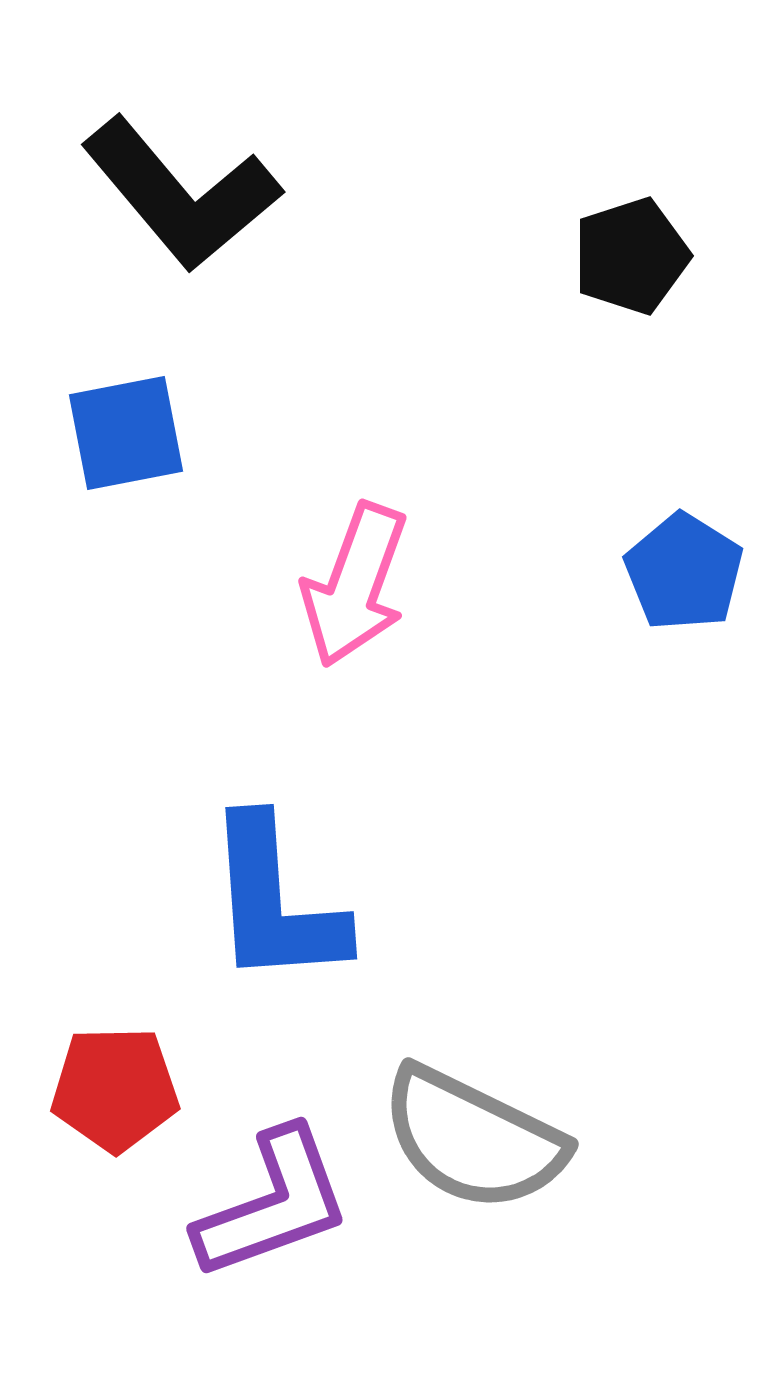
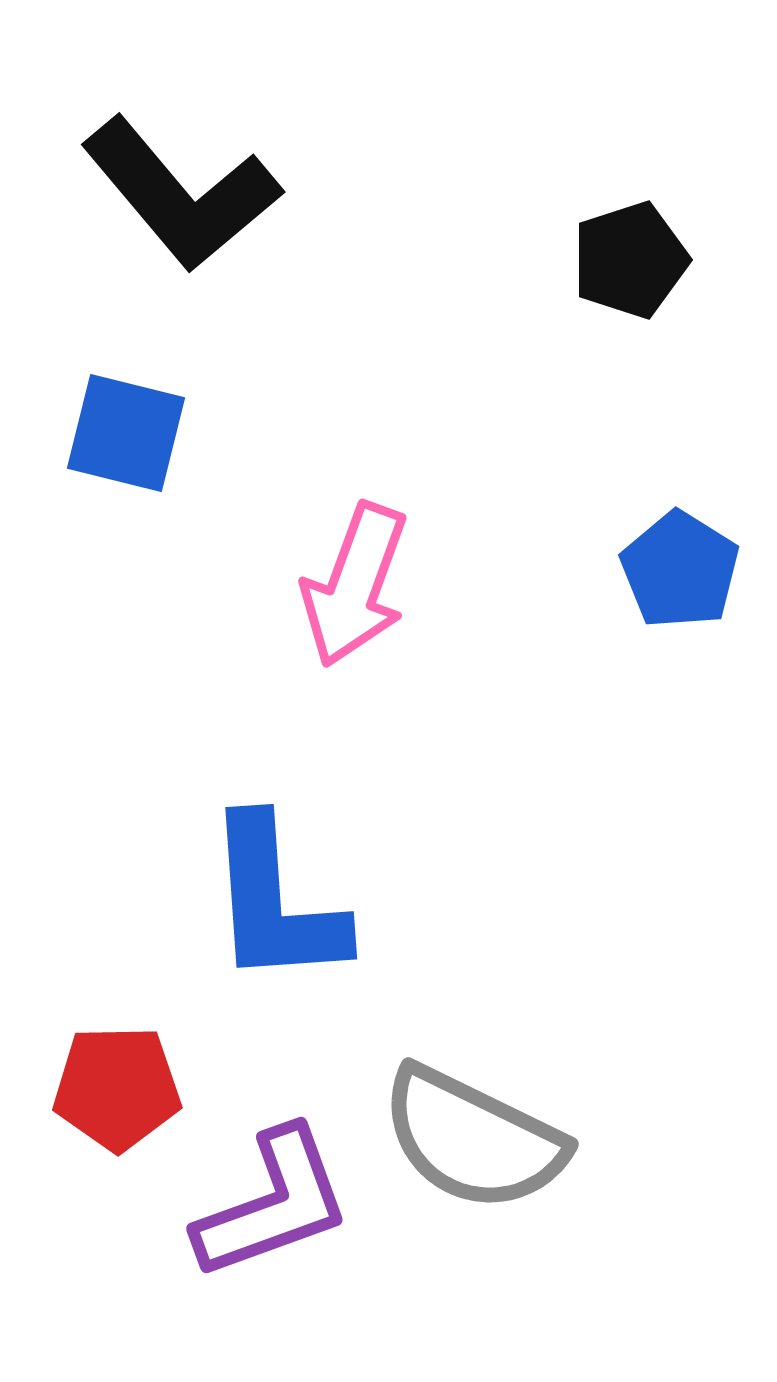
black pentagon: moved 1 px left, 4 px down
blue square: rotated 25 degrees clockwise
blue pentagon: moved 4 px left, 2 px up
red pentagon: moved 2 px right, 1 px up
